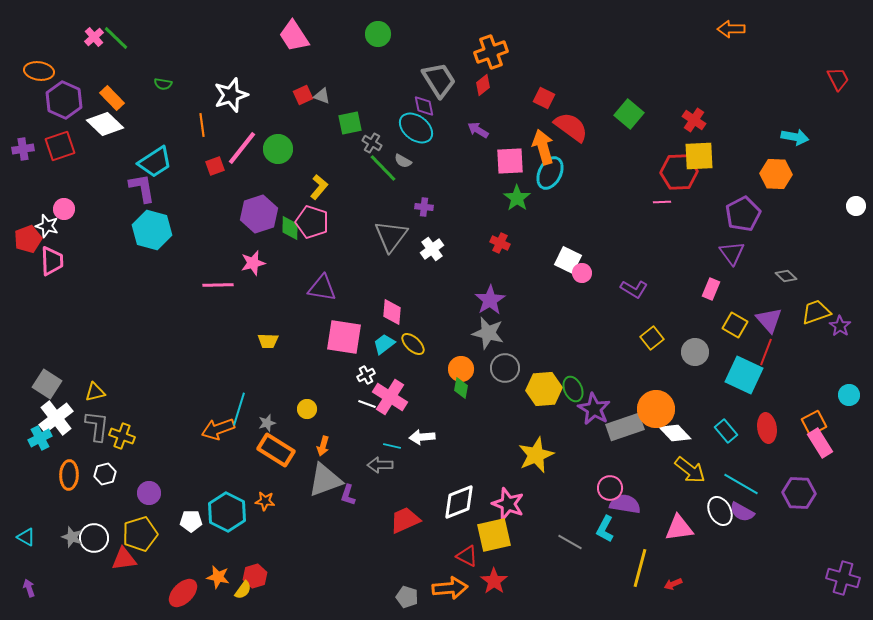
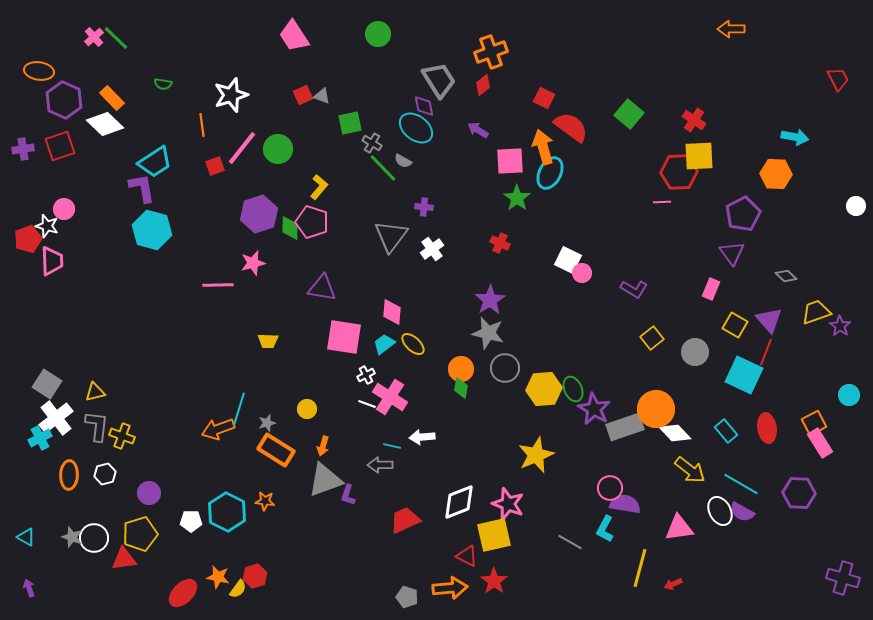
yellow semicircle at (243, 590): moved 5 px left, 1 px up
